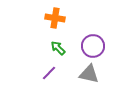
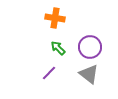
purple circle: moved 3 px left, 1 px down
gray triangle: rotated 25 degrees clockwise
